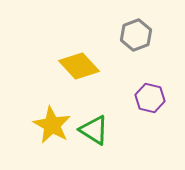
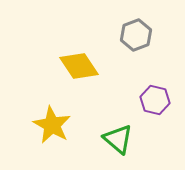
yellow diamond: rotated 9 degrees clockwise
purple hexagon: moved 5 px right, 2 px down
green triangle: moved 24 px right, 9 px down; rotated 8 degrees clockwise
